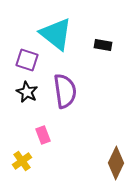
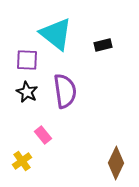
black rectangle: rotated 24 degrees counterclockwise
purple square: rotated 15 degrees counterclockwise
pink rectangle: rotated 18 degrees counterclockwise
